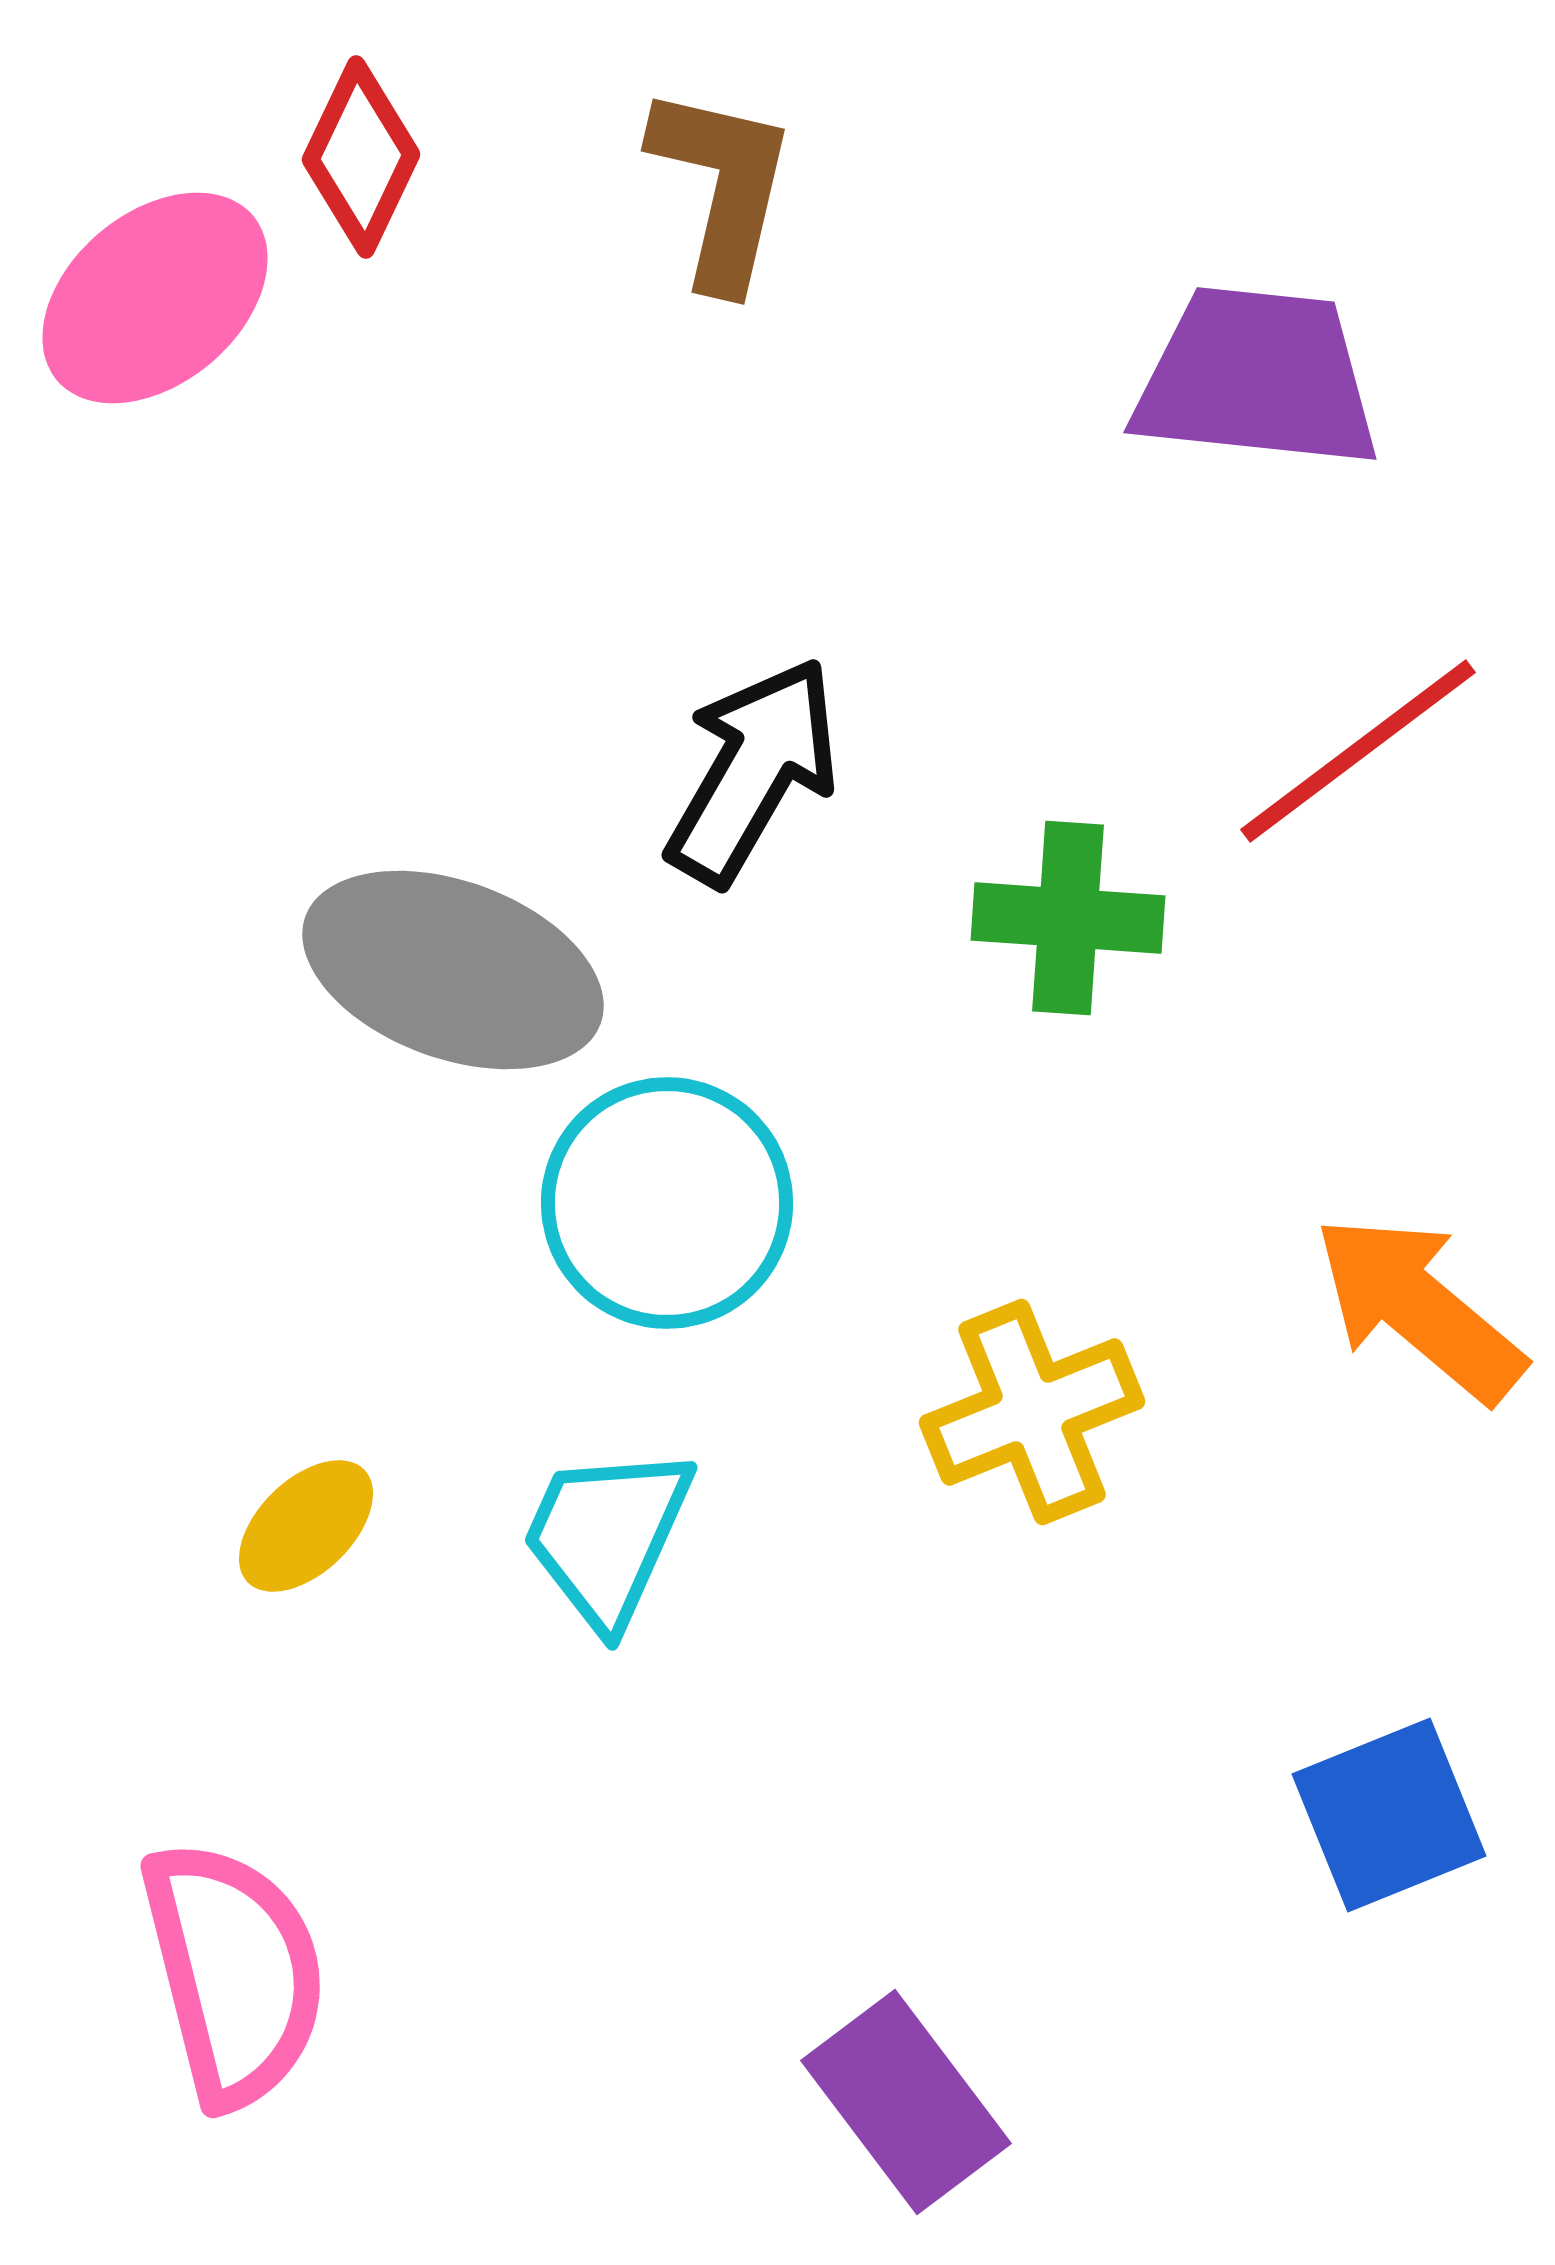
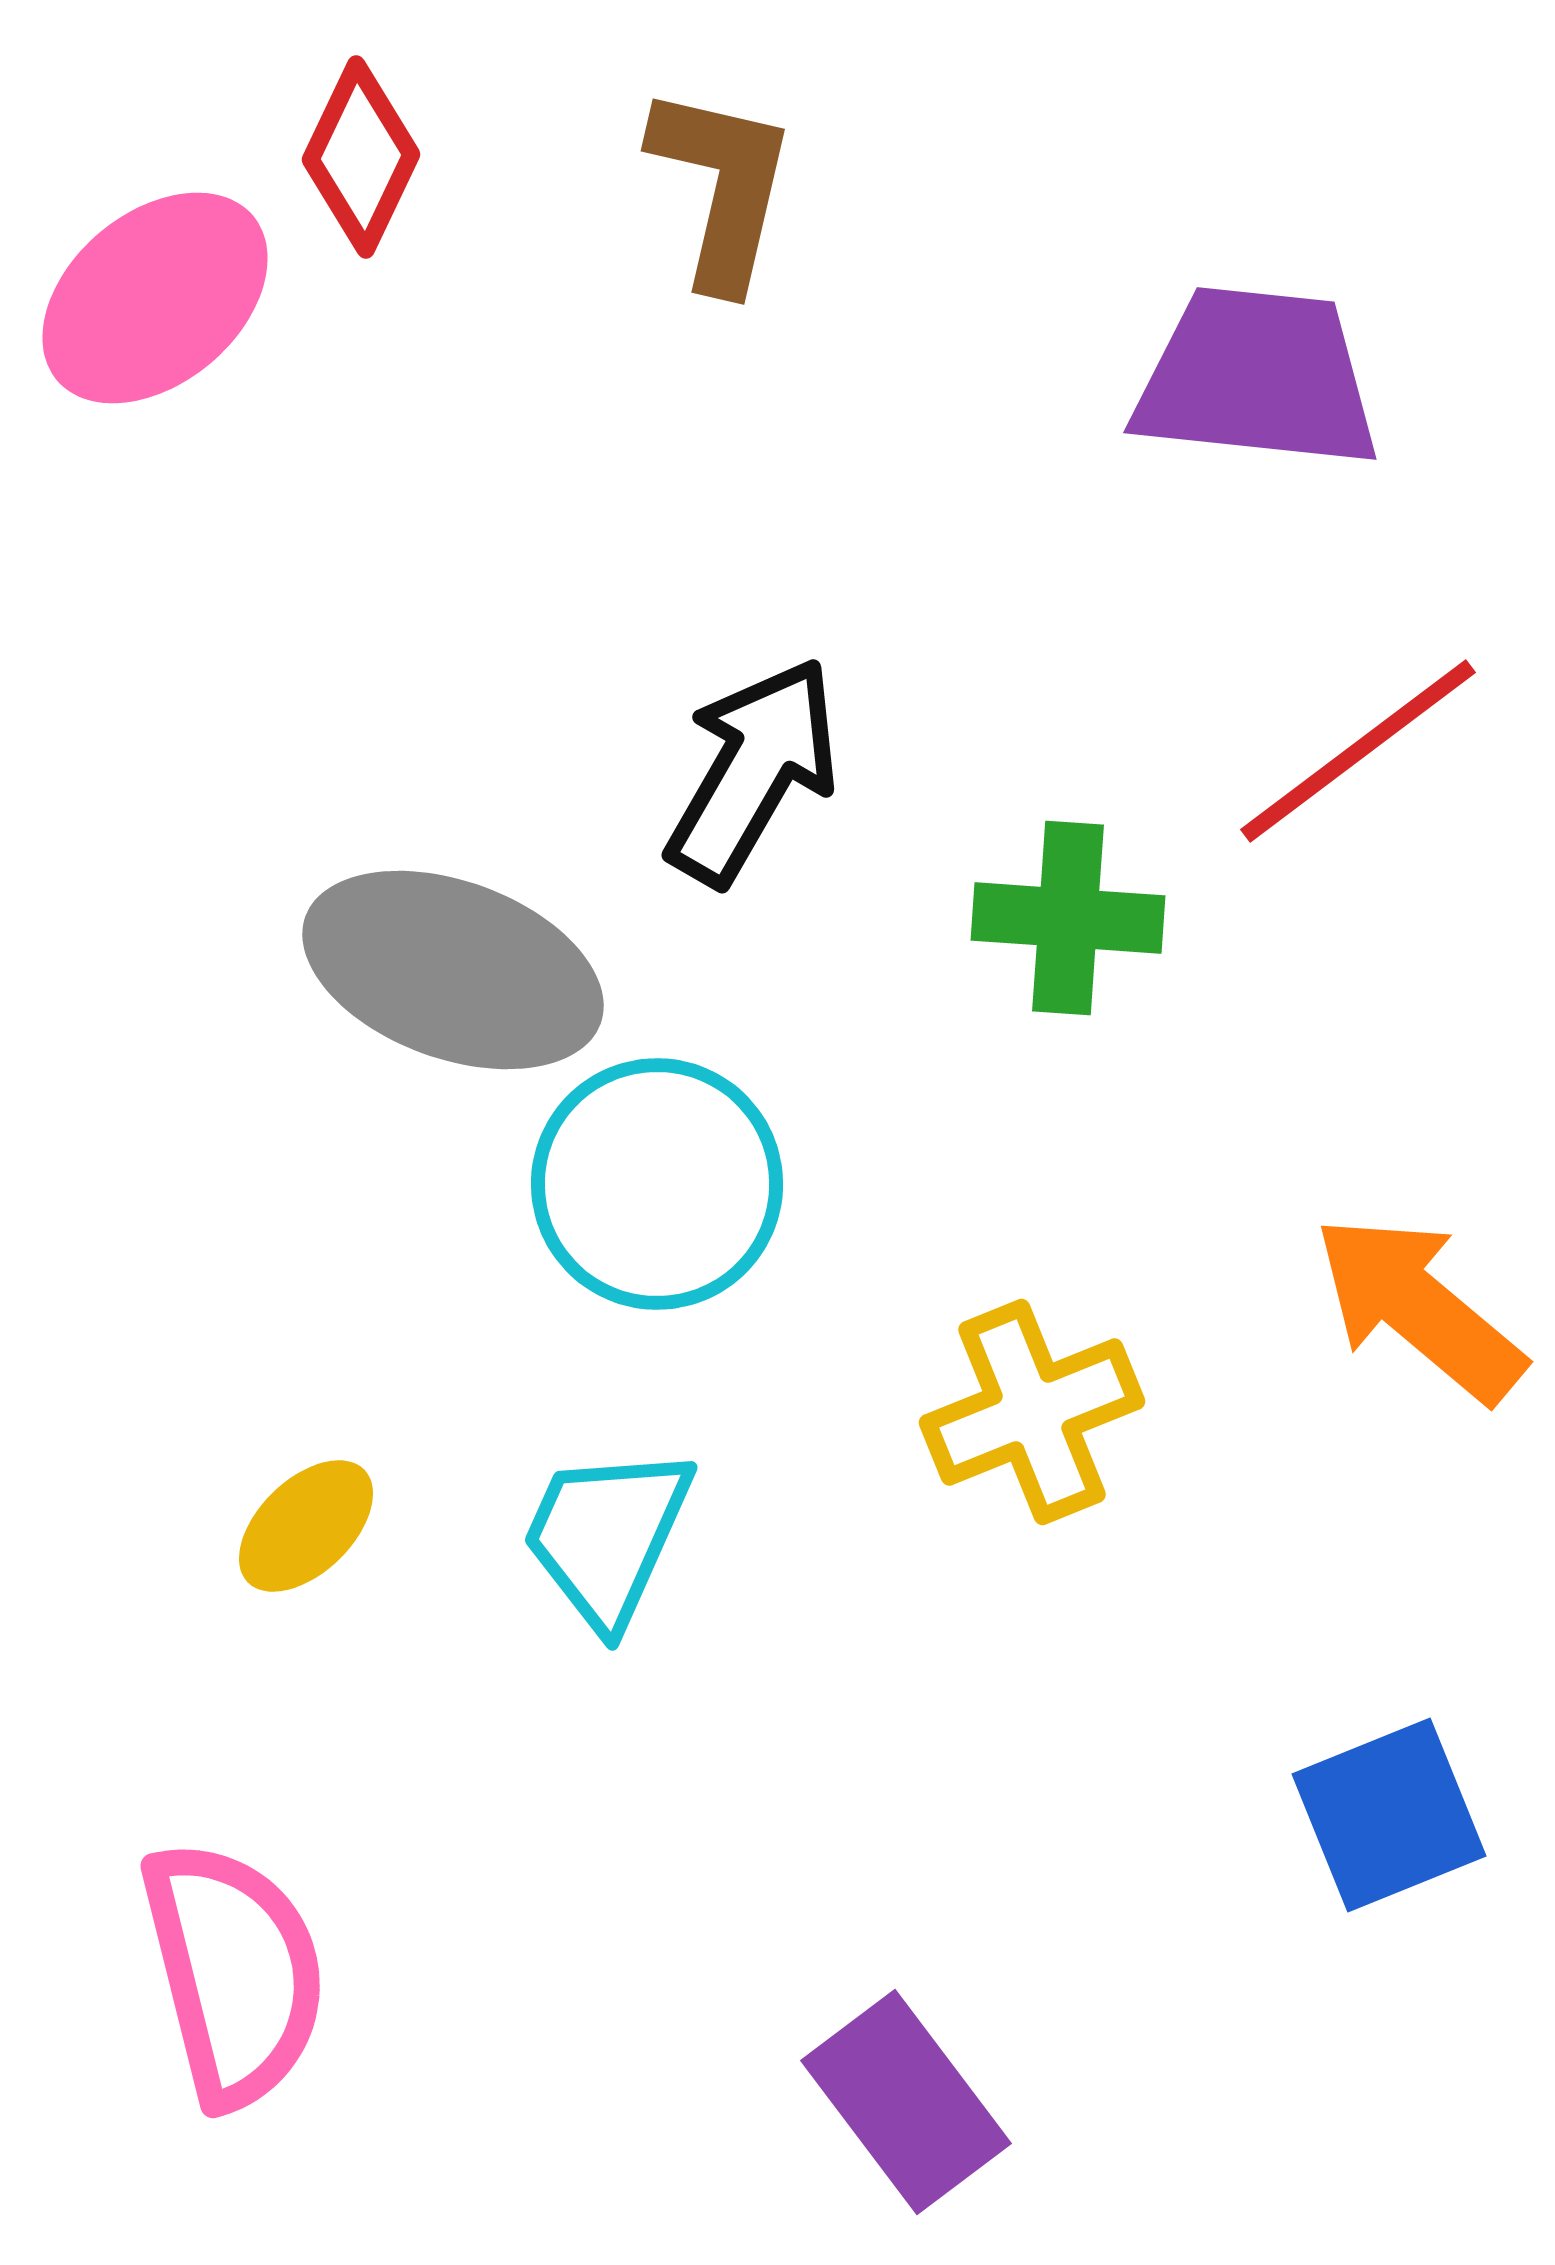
cyan circle: moved 10 px left, 19 px up
